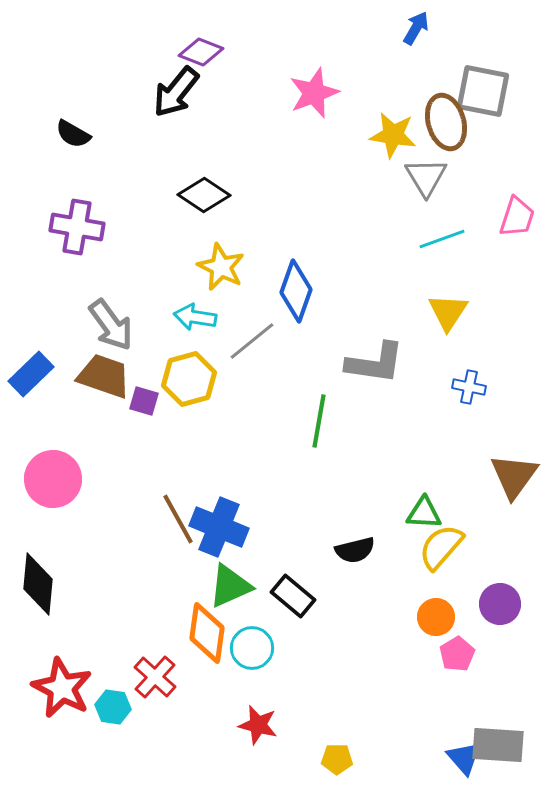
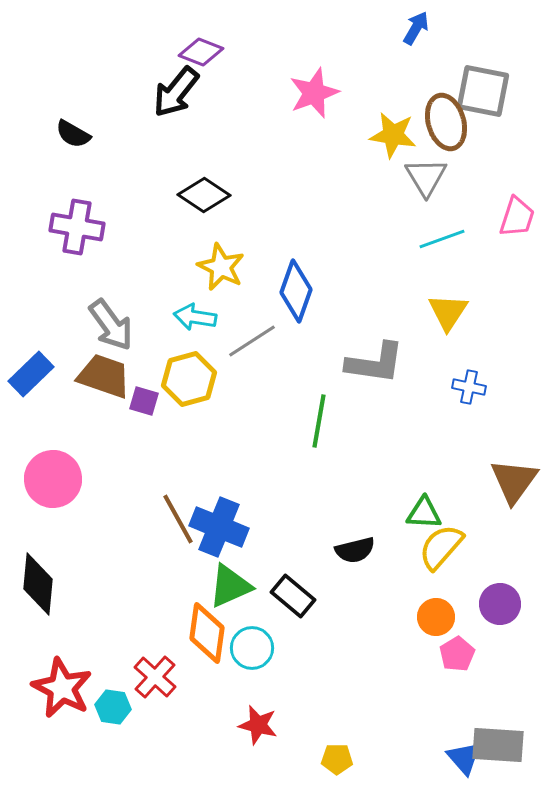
gray line at (252, 341): rotated 6 degrees clockwise
brown triangle at (514, 476): moved 5 px down
